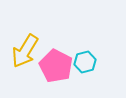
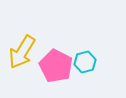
yellow arrow: moved 3 px left, 1 px down
